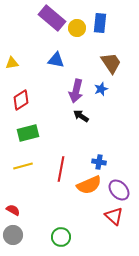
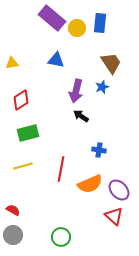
blue star: moved 1 px right, 2 px up
blue cross: moved 12 px up
orange semicircle: moved 1 px right, 1 px up
